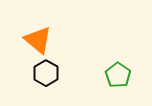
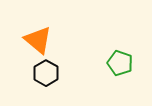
green pentagon: moved 2 px right, 12 px up; rotated 15 degrees counterclockwise
